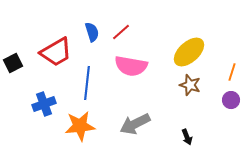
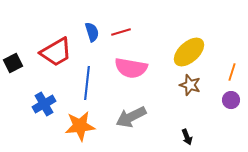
red line: rotated 24 degrees clockwise
pink semicircle: moved 2 px down
blue cross: rotated 10 degrees counterclockwise
gray arrow: moved 4 px left, 7 px up
